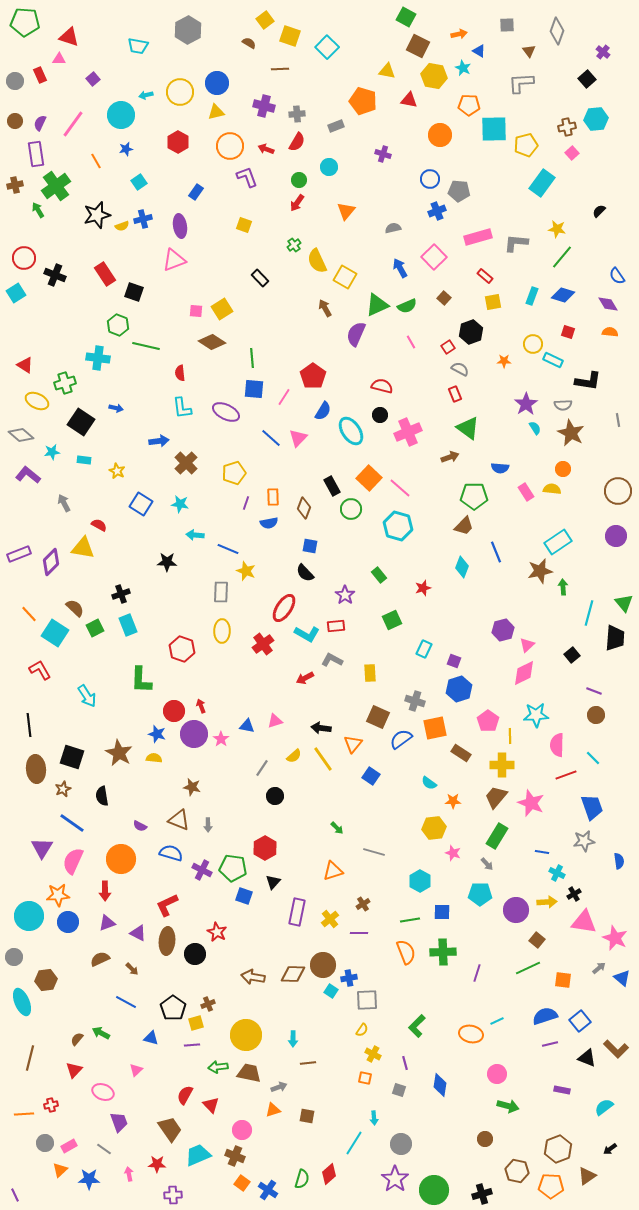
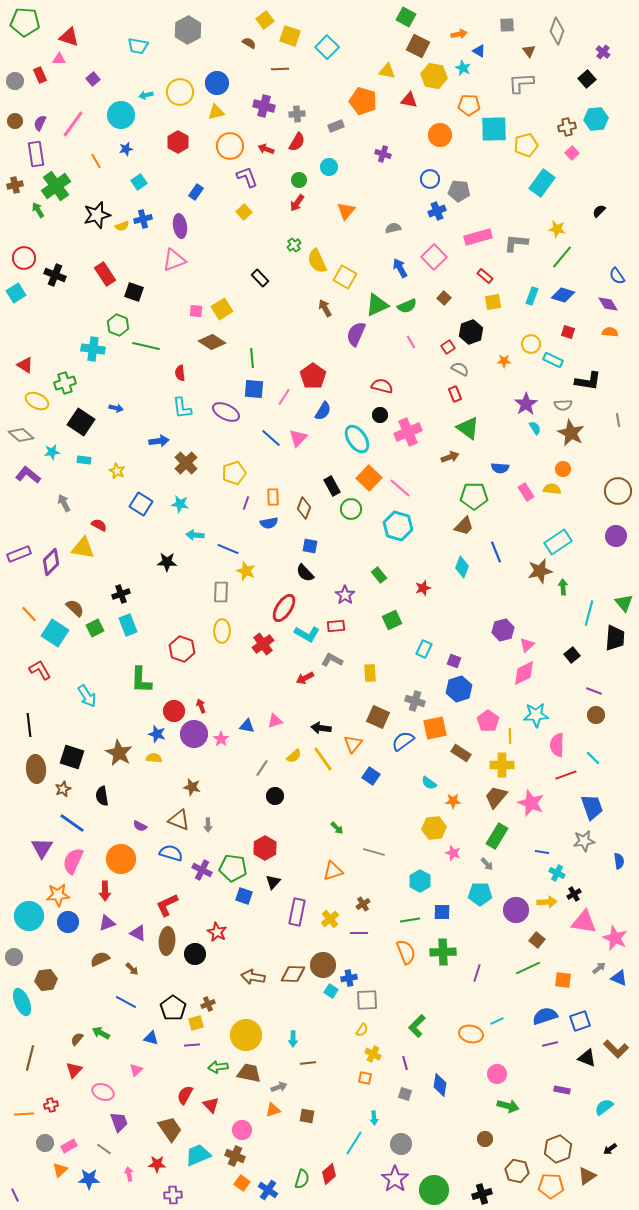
yellow square at (244, 225): moved 13 px up; rotated 28 degrees clockwise
yellow circle at (533, 344): moved 2 px left
cyan cross at (98, 358): moved 5 px left, 9 px up
cyan ellipse at (351, 431): moved 6 px right, 8 px down
blue semicircle at (401, 739): moved 2 px right, 2 px down
blue triangle at (622, 978): moved 3 px left; rotated 18 degrees counterclockwise
blue square at (580, 1021): rotated 20 degrees clockwise
gray square at (399, 1090): moved 6 px right, 4 px down
